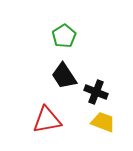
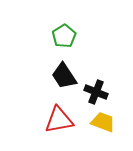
red triangle: moved 12 px right
